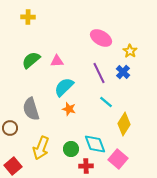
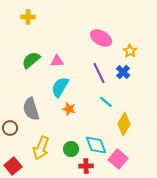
cyan semicircle: moved 4 px left; rotated 15 degrees counterclockwise
cyan diamond: moved 1 px right, 1 px down
